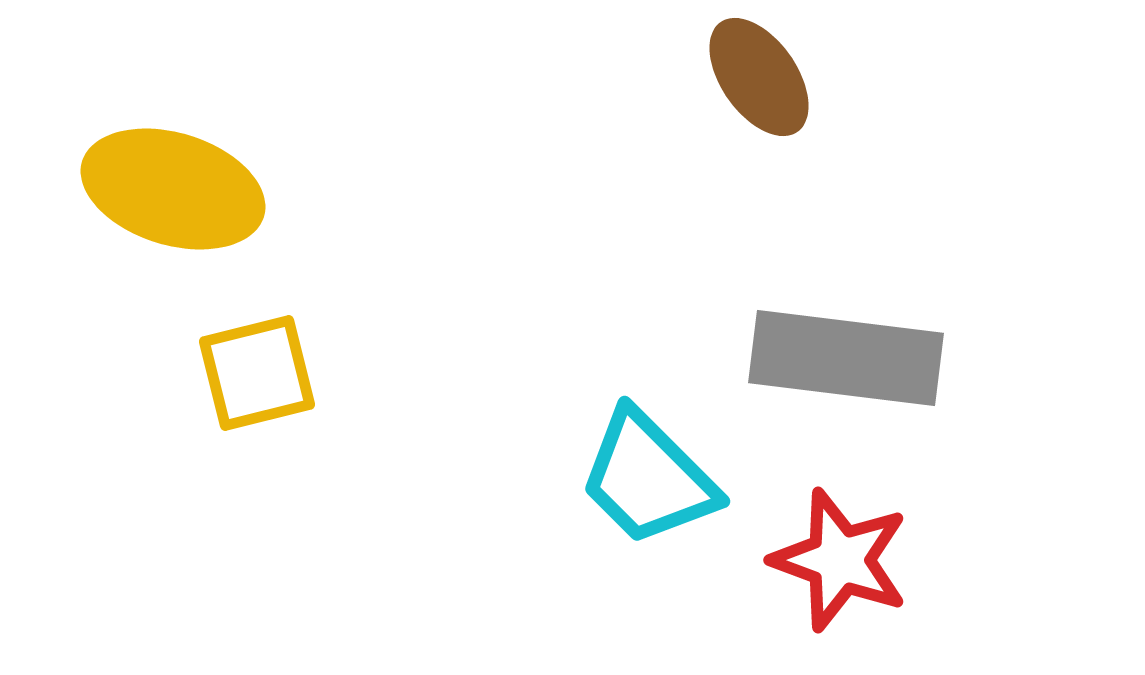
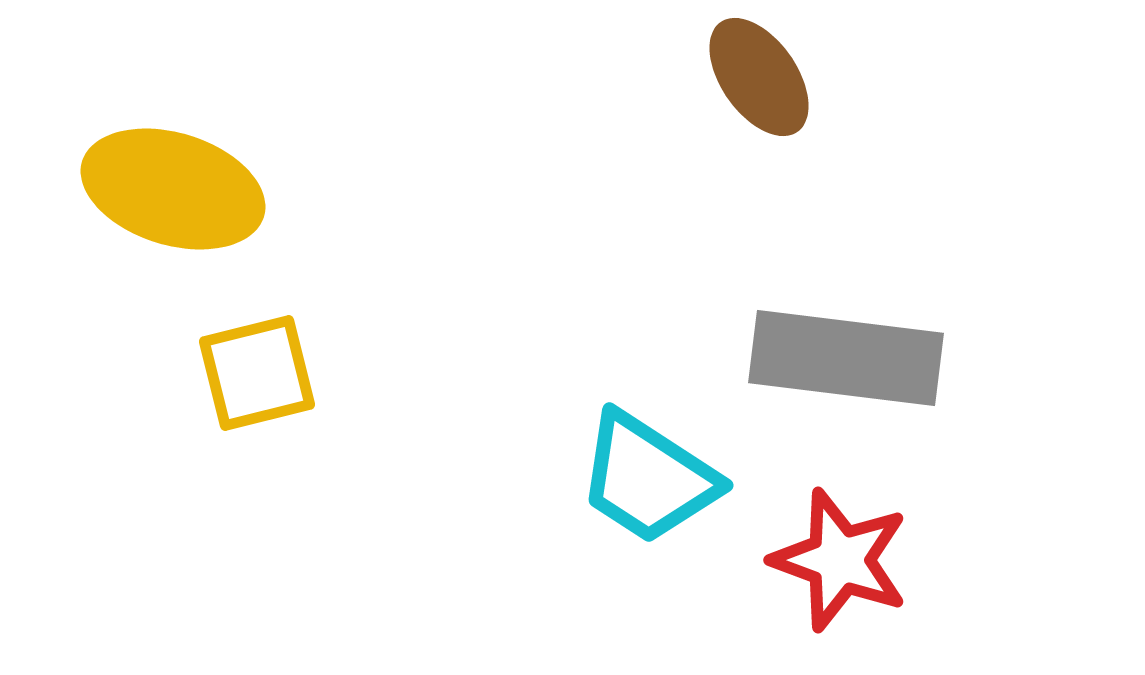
cyan trapezoid: rotated 12 degrees counterclockwise
